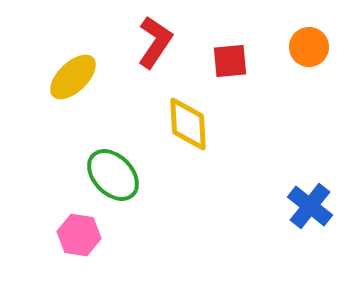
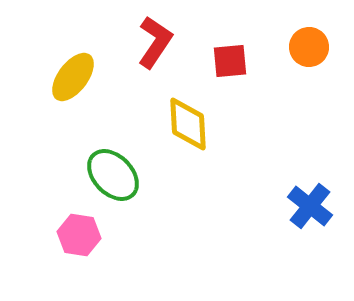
yellow ellipse: rotated 9 degrees counterclockwise
